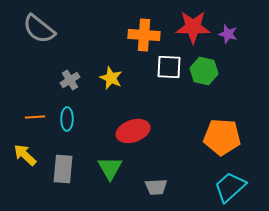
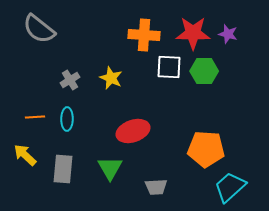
red star: moved 6 px down
green hexagon: rotated 12 degrees counterclockwise
orange pentagon: moved 16 px left, 12 px down
